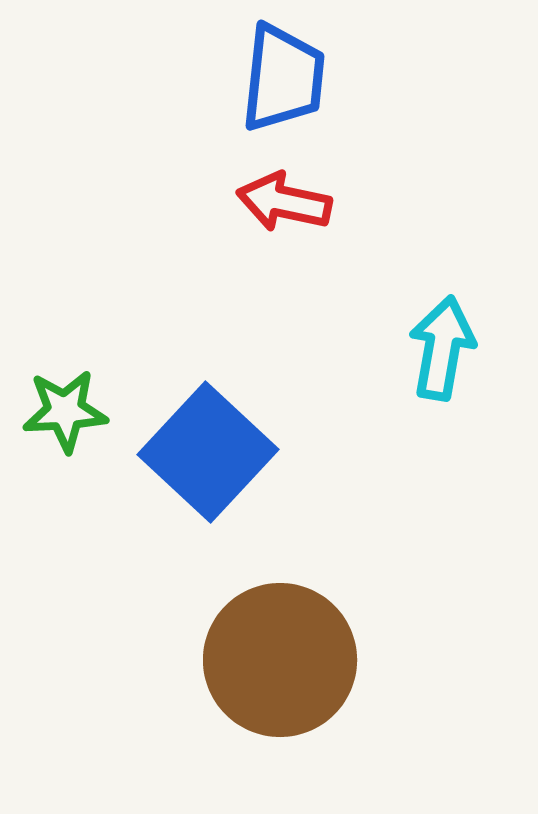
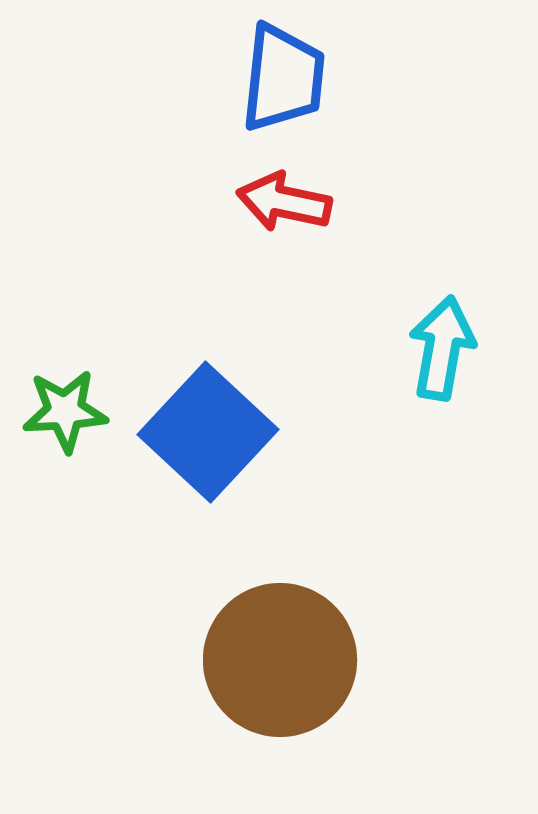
blue square: moved 20 px up
